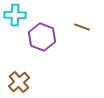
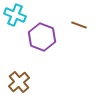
cyan cross: rotated 20 degrees clockwise
brown line: moved 3 px left, 2 px up
